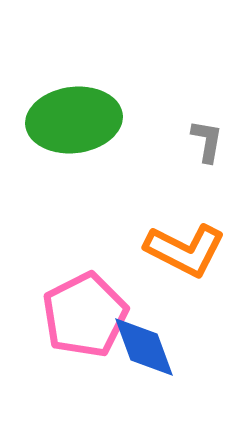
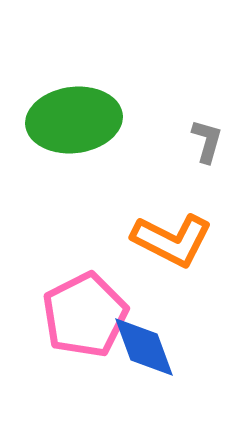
gray L-shape: rotated 6 degrees clockwise
orange L-shape: moved 13 px left, 10 px up
